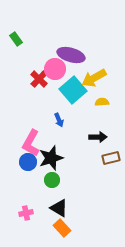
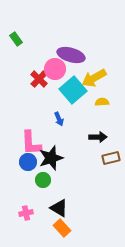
blue arrow: moved 1 px up
pink L-shape: rotated 32 degrees counterclockwise
green circle: moved 9 px left
